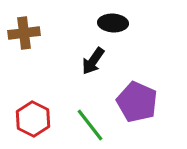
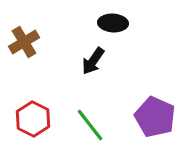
brown cross: moved 9 px down; rotated 24 degrees counterclockwise
purple pentagon: moved 18 px right, 15 px down
